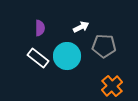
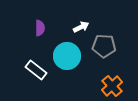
white rectangle: moved 2 px left, 12 px down
